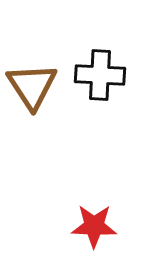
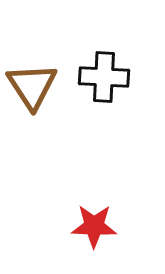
black cross: moved 4 px right, 2 px down
